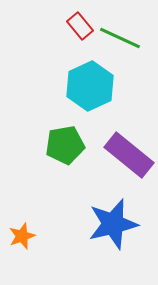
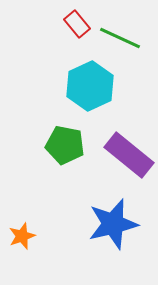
red rectangle: moved 3 px left, 2 px up
green pentagon: rotated 21 degrees clockwise
